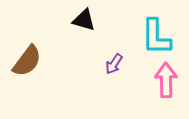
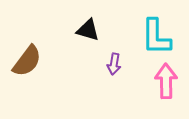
black triangle: moved 4 px right, 10 px down
purple arrow: rotated 25 degrees counterclockwise
pink arrow: moved 1 px down
